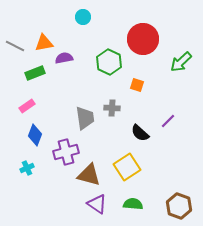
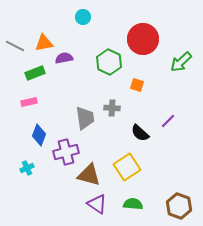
pink rectangle: moved 2 px right, 4 px up; rotated 21 degrees clockwise
blue diamond: moved 4 px right
